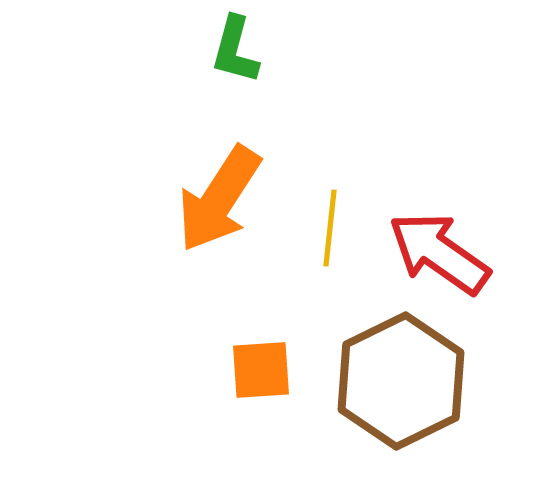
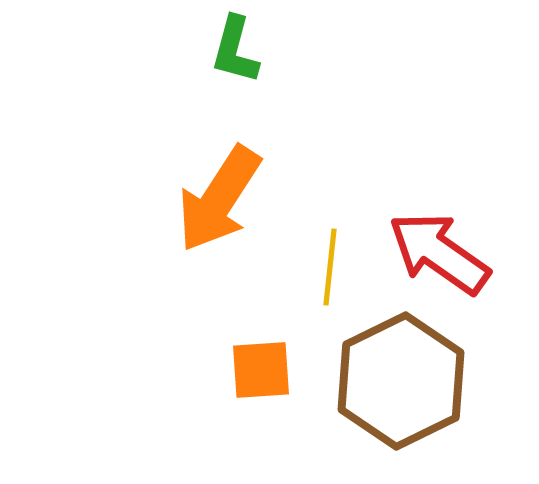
yellow line: moved 39 px down
